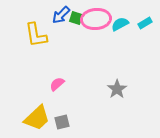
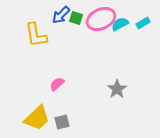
pink ellipse: moved 5 px right; rotated 20 degrees counterclockwise
cyan rectangle: moved 2 px left
